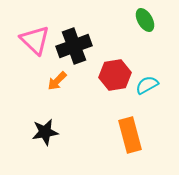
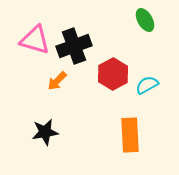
pink triangle: rotated 28 degrees counterclockwise
red hexagon: moved 2 px left, 1 px up; rotated 20 degrees counterclockwise
orange rectangle: rotated 12 degrees clockwise
